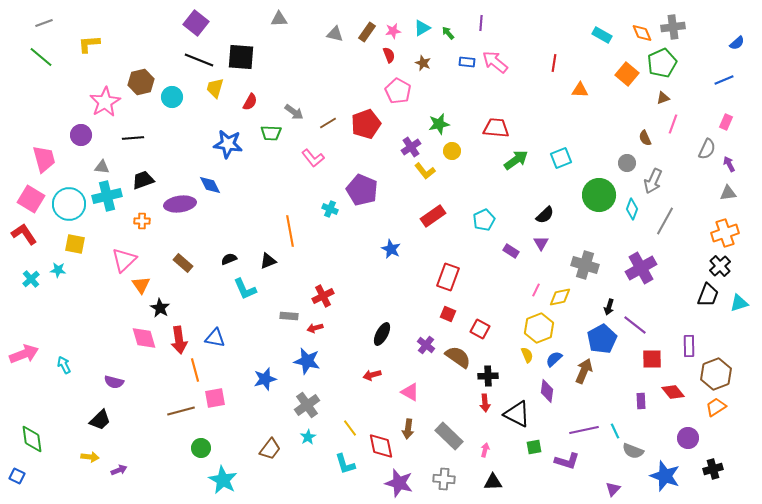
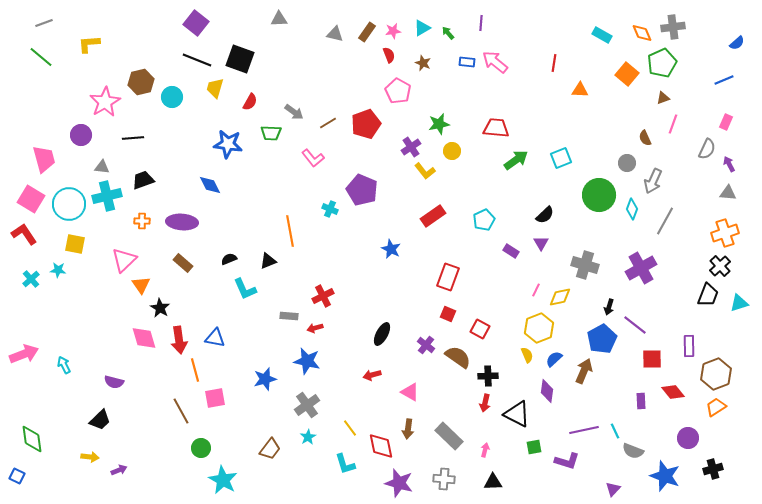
black square at (241, 57): moved 1 px left, 2 px down; rotated 16 degrees clockwise
black line at (199, 60): moved 2 px left
gray triangle at (728, 193): rotated 12 degrees clockwise
purple ellipse at (180, 204): moved 2 px right, 18 px down; rotated 12 degrees clockwise
red arrow at (485, 403): rotated 18 degrees clockwise
brown line at (181, 411): rotated 76 degrees clockwise
